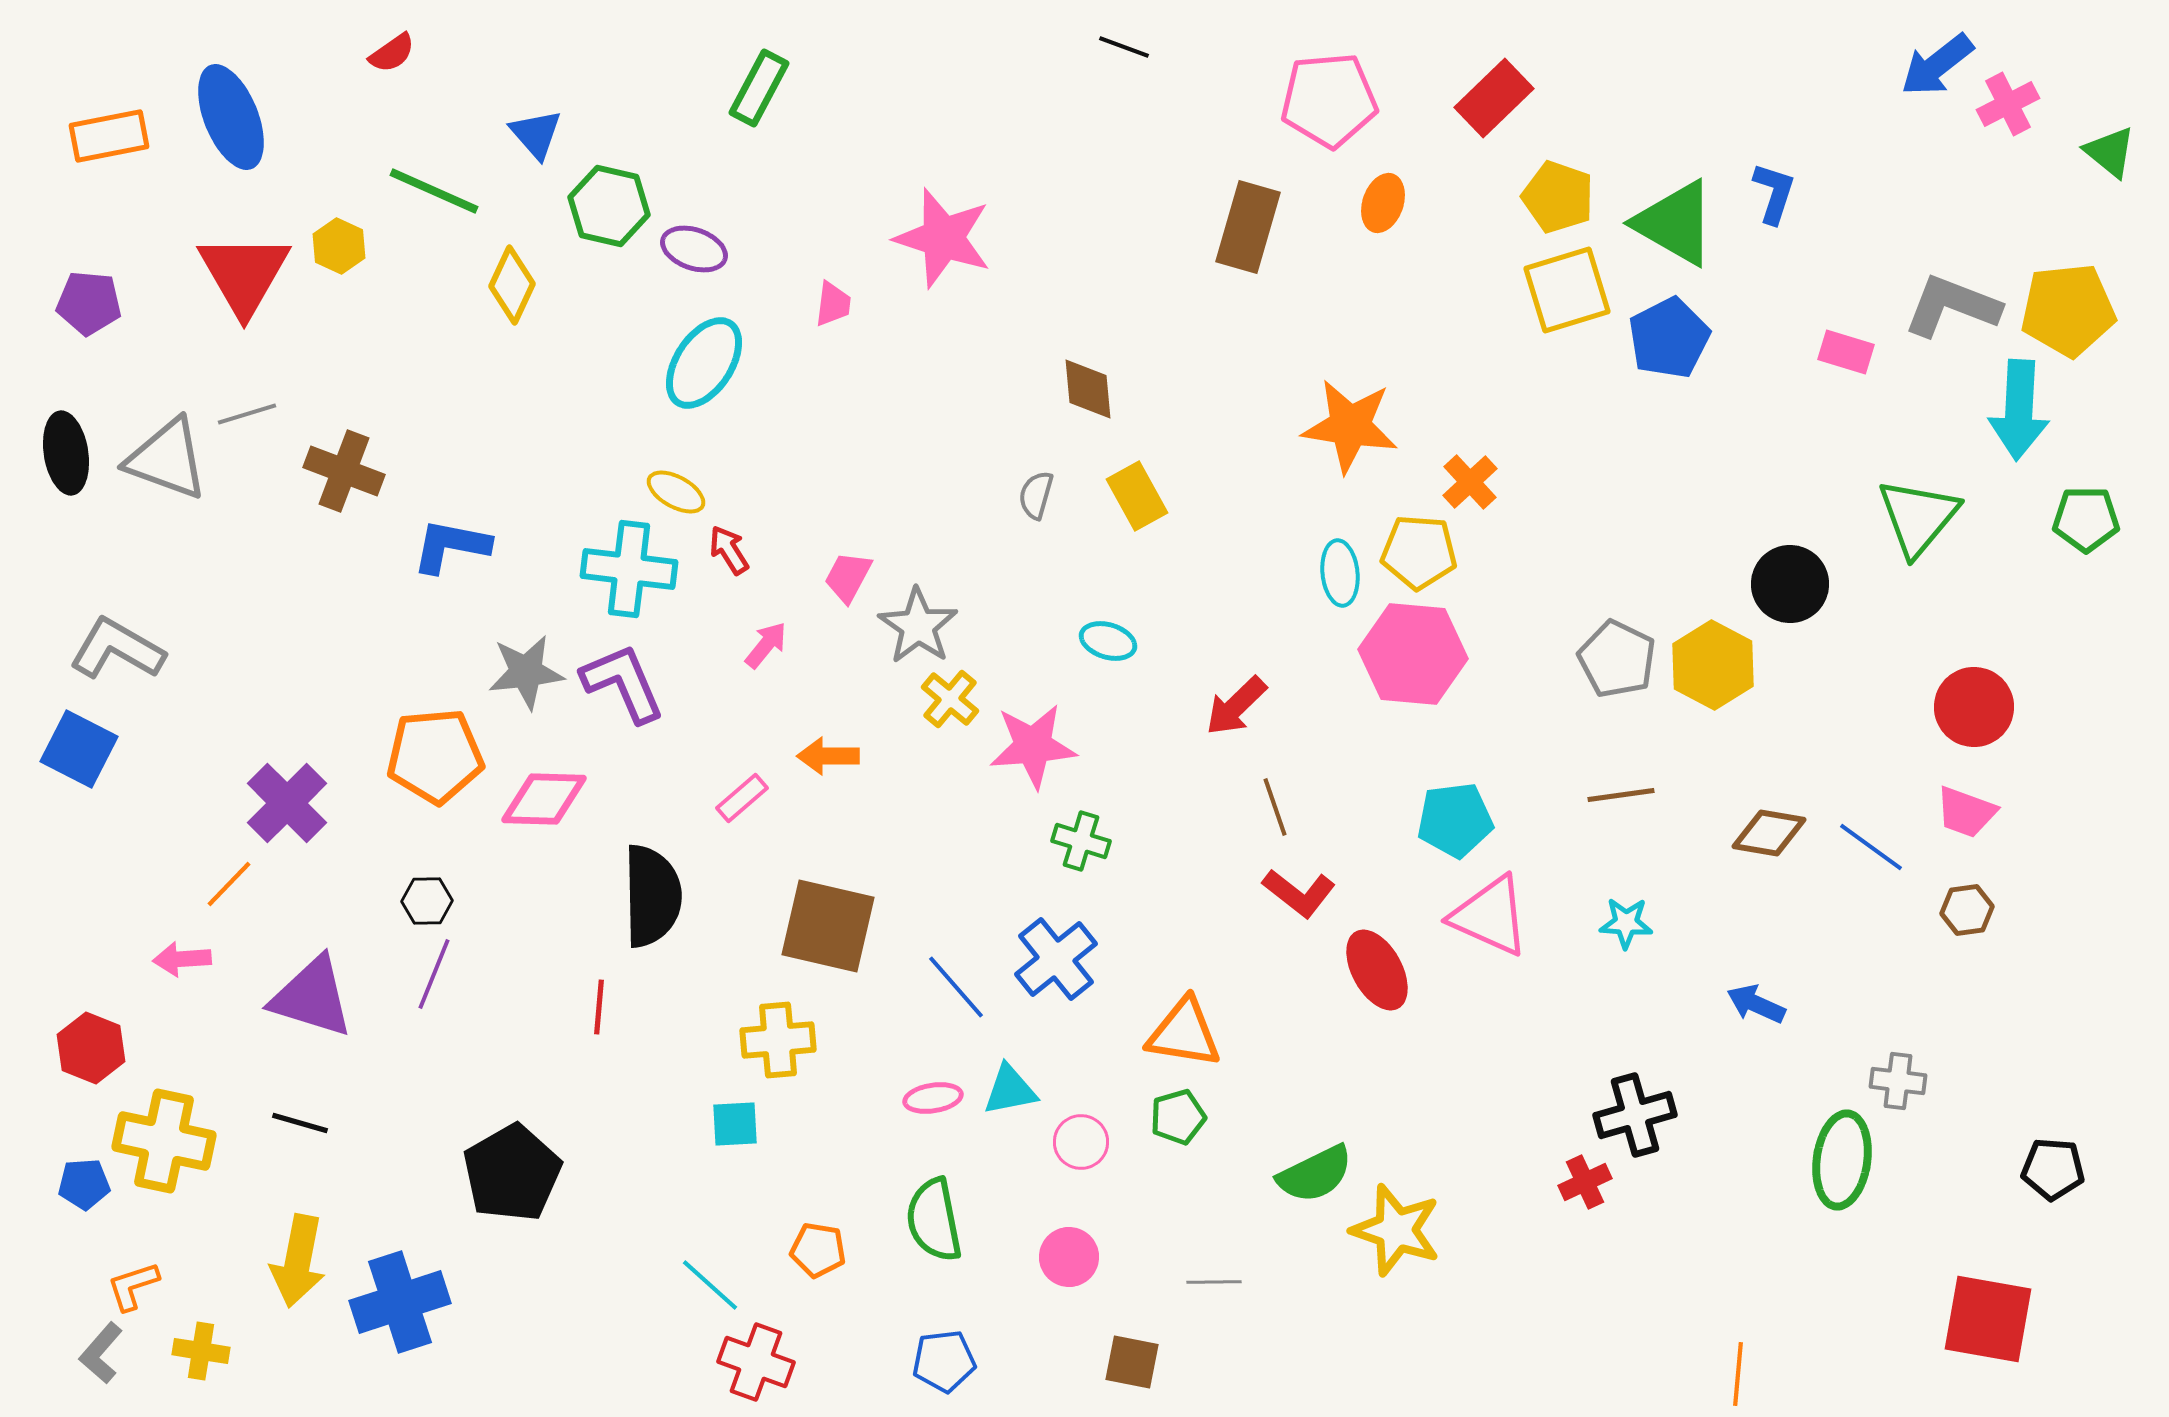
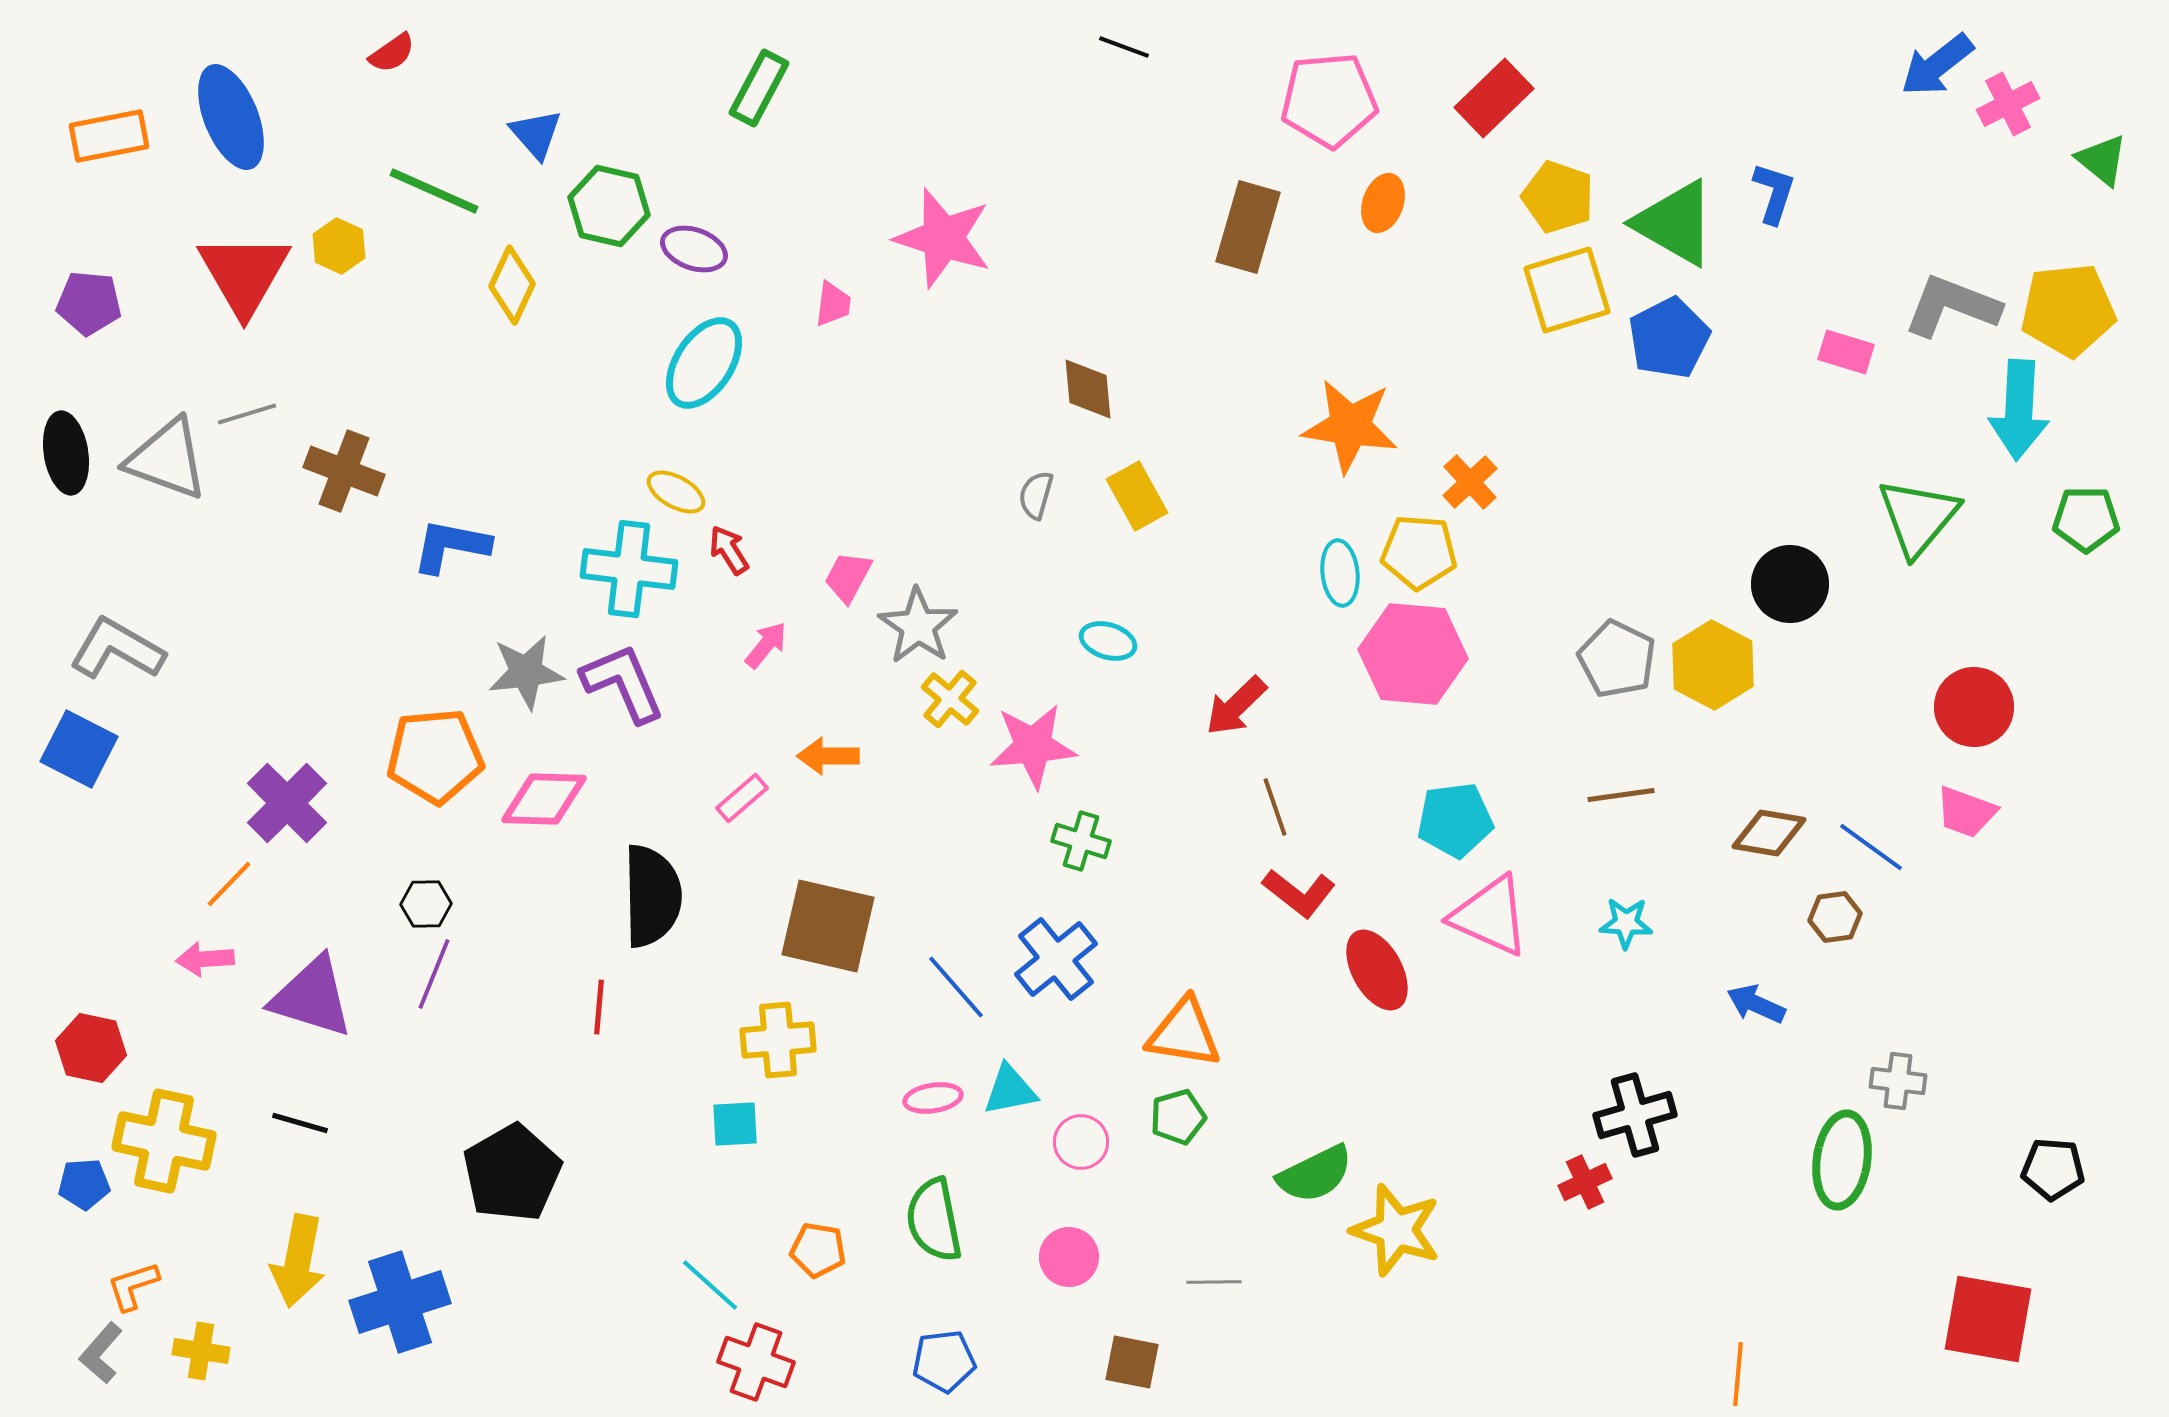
green triangle at (2110, 152): moved 8 px left, 8 px down
black hexagon at (427, 901): moved 1 px left, 3 px down
brown hexagon at (1967, 910): moved 132 px left, 7 px down
pink arrow at (182, 959): moved 23 px right
red hexagon at (91, 1048): rotated 10 degrees counterclockwise
